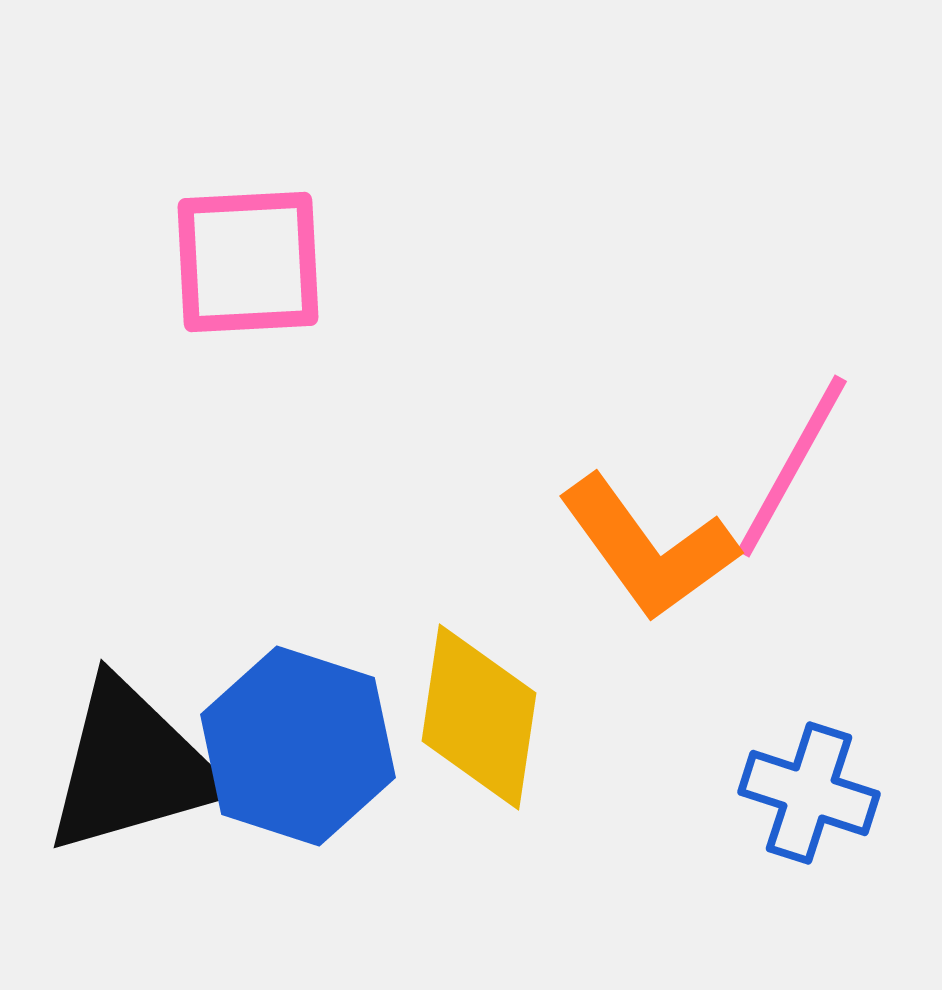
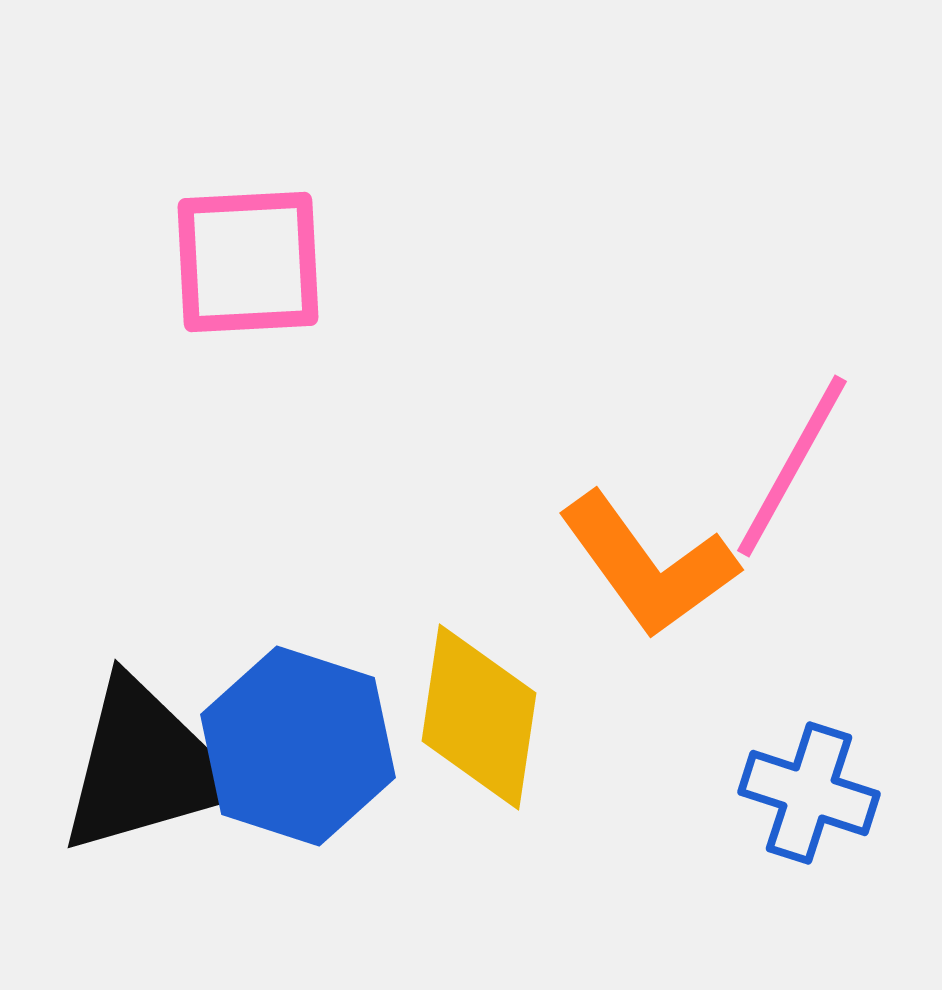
orange L-shape: moved 17 px down
black triangle: moved 14 px right
